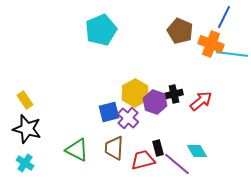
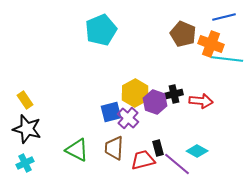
blue line: rotated 50 degrees clockwise
brown pentagon: moved 3 px right, 3 px down
cyan line: moved 5 px left, 5 px down
red arrow: rotated 45 degrees clockwise
blue square: moved 2 px right
cyan diamond: rotated 30 degrees counterclockwise
cyan cross: rotated 30 degrees clockwise
